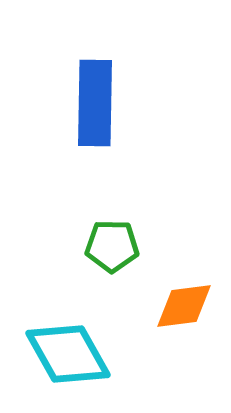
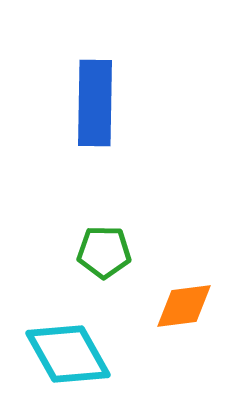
green pentagon: moved 8 px left, 6 px down
